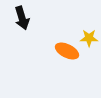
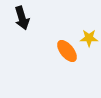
orange ellipse: rotated 25 degrees clockwise
